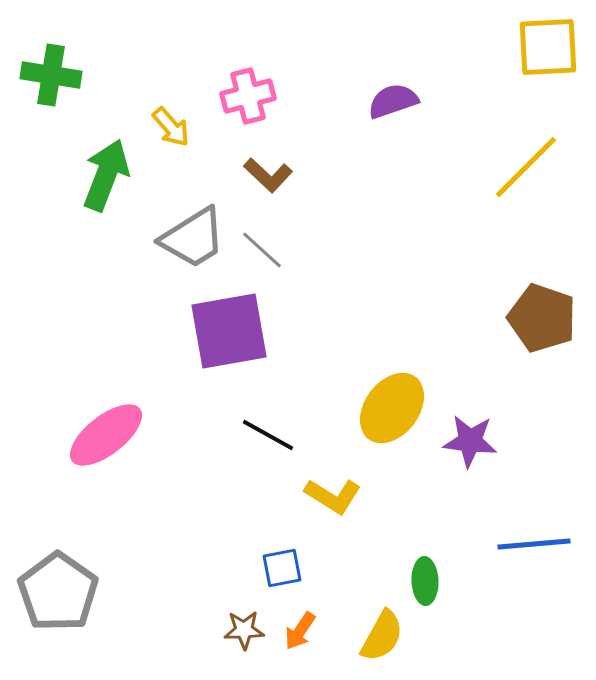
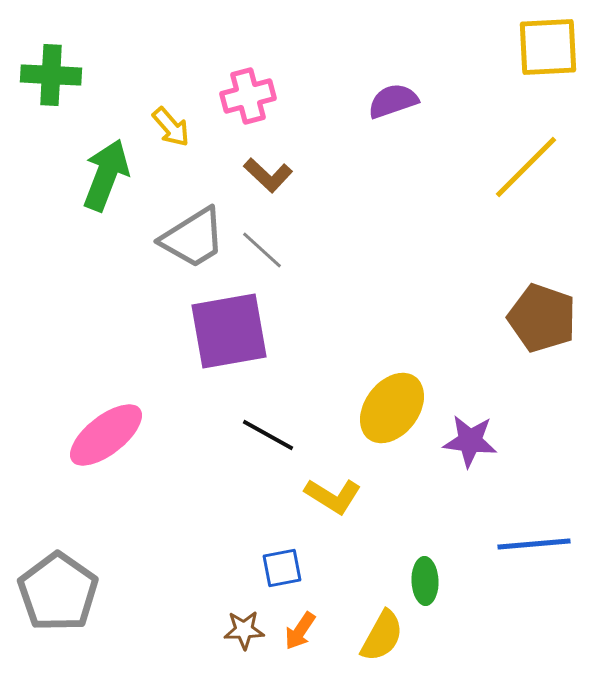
green cross: rotated 6 degrees counterclockwise
